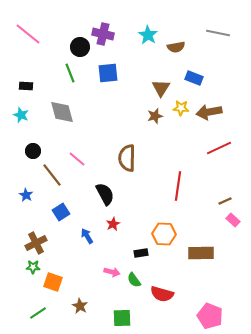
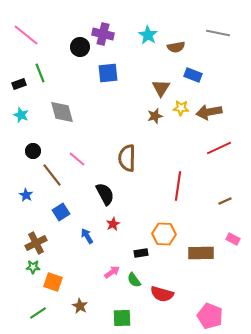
pink line at (28, 34): moved 2 px left, 1 px down
green line at (70, 73): moved 30 px left
blue rectangle at (194, 78): moved 1 px left, 3 px up
black rectangle at (26, 86): moved 7 px left, 2 px up; rotated 24 degrees counterclockwise
pink rectangle at (233, 220): moved 19 px down; rotated 16 degrees counterclockwise
pink arrow at (112, 272): rotated 49 degrees counterclockwise
